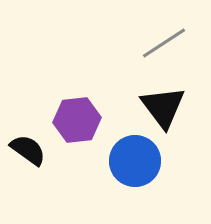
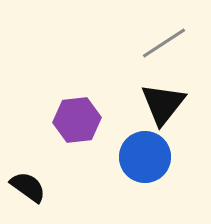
black triangle: moved 3 px up; rotated 15 degrees clockwise
black semicircle: moved 37 px down
blue circle: moved 10 px right, 4 px up
